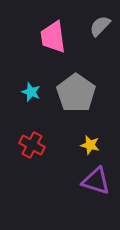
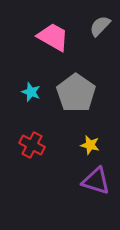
pink trapezoid: rotated 128 degrees clockwise
